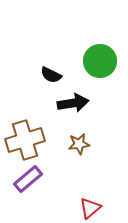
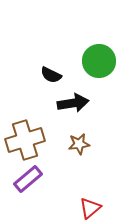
green circle: moved 1 px left
